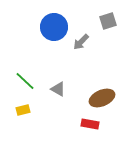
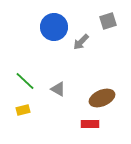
red rectangle: rotated 12 degrees counterclockwise
